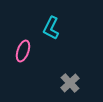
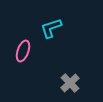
cyan L-shape: rotated 45 degrees clockwise
